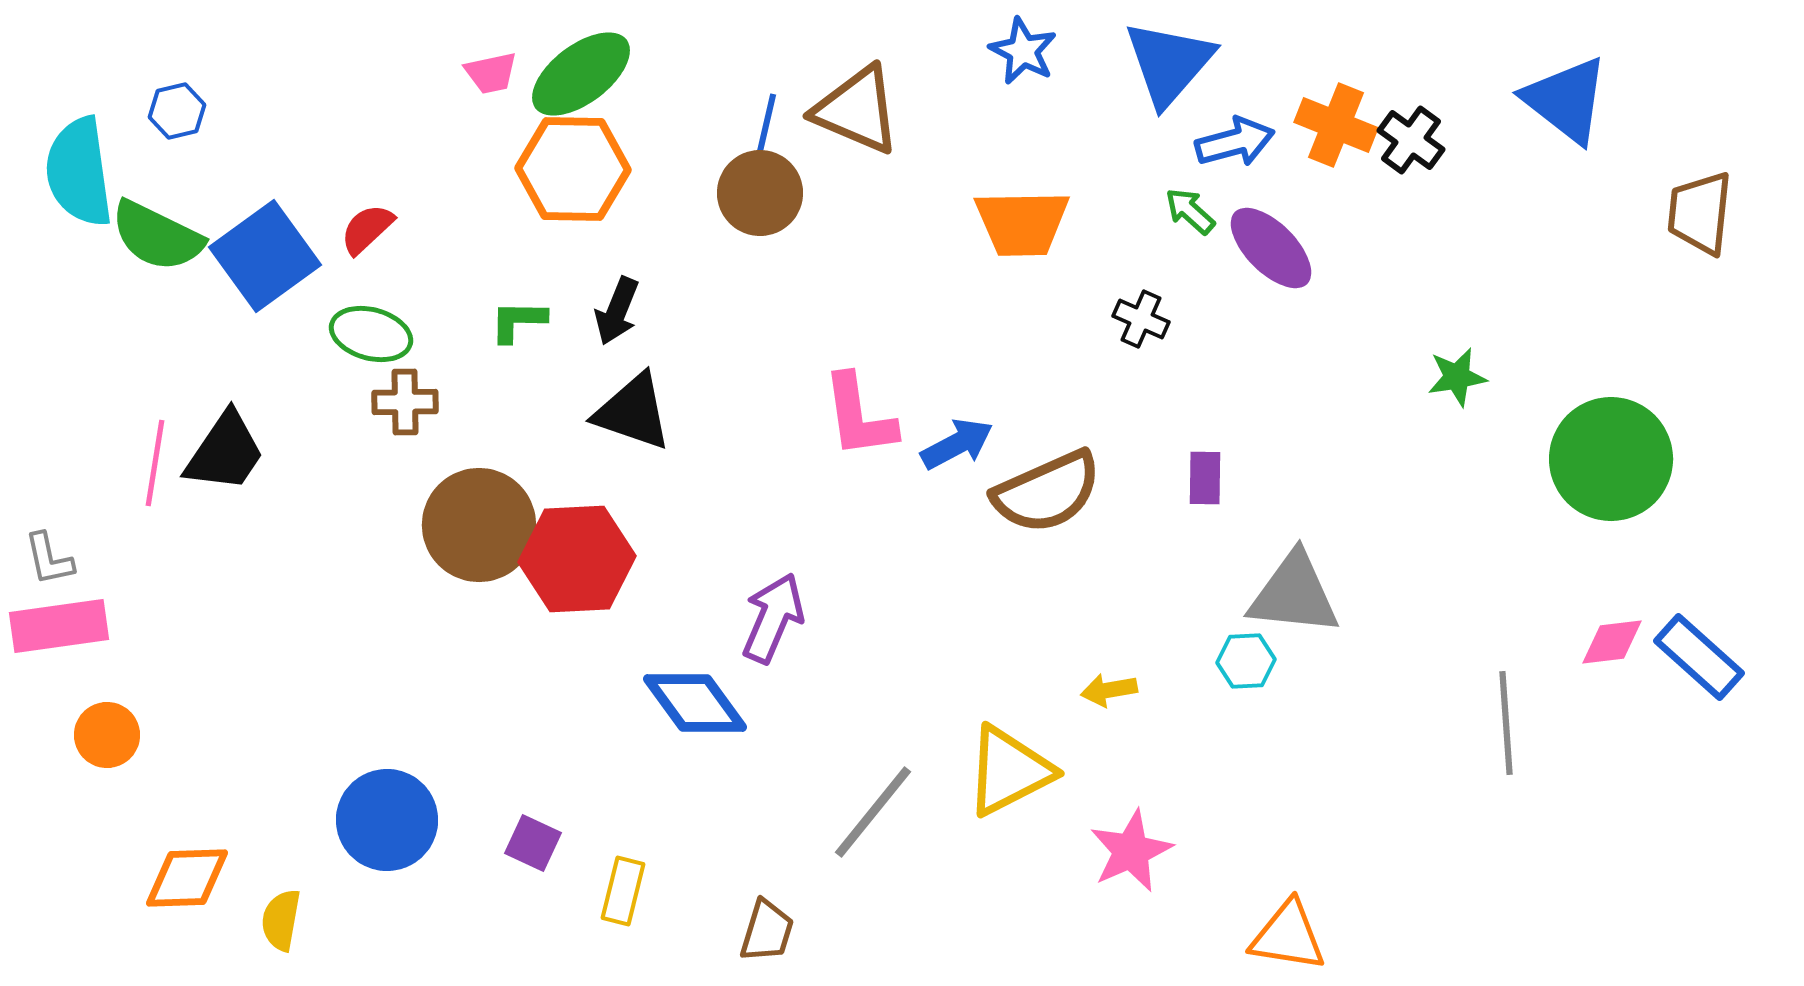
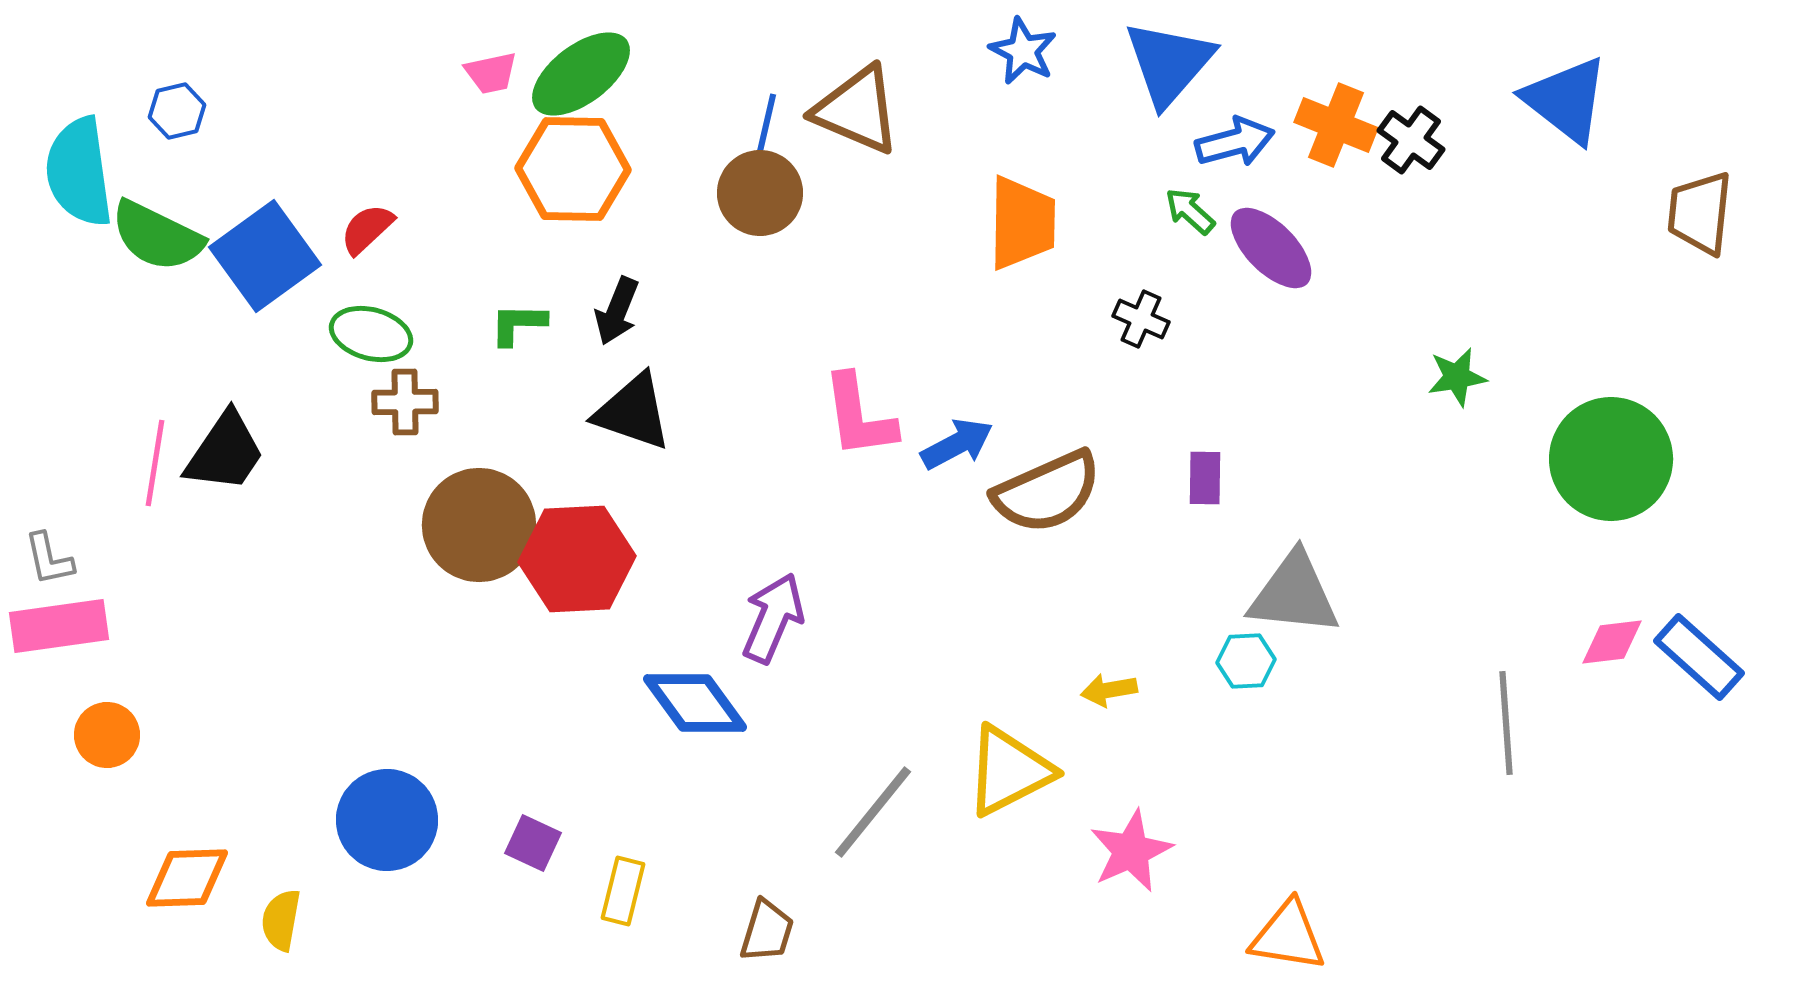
orange trapezoid at (1022, 223): rotated 88 degrees counterclockwise
green L-shape at (518, 321): moved 3 px down
